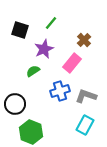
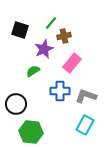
brown cross: moved 20 px left, 4 px up; rotated 32 degrees clockwise
blue cross: rotated 18 degrees clockwise
black circle: moved 1 px right
green hexagon: rotated 15 degrees counterclockwise
